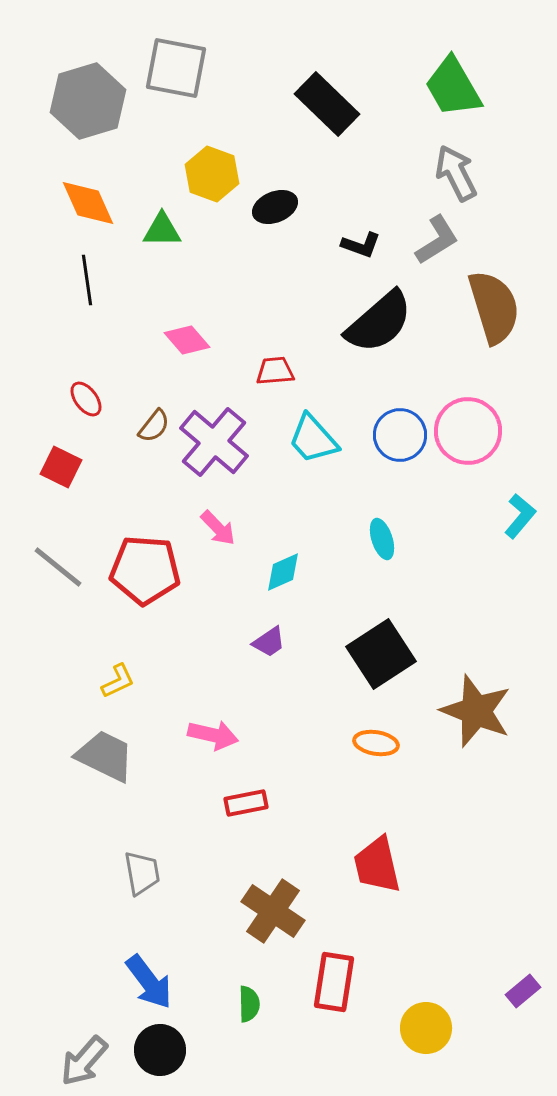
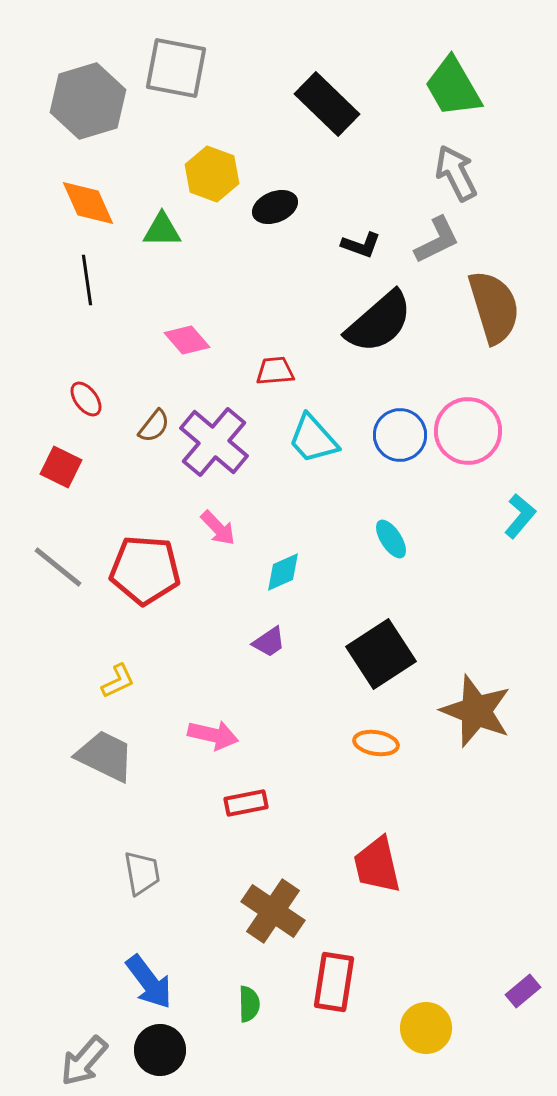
gray L-shape at (437, 240): rotated 6 degrees clockwise
cyan ellipse at (382, 539): moved 9 px right; rotated 15 degrees counterclockwise
